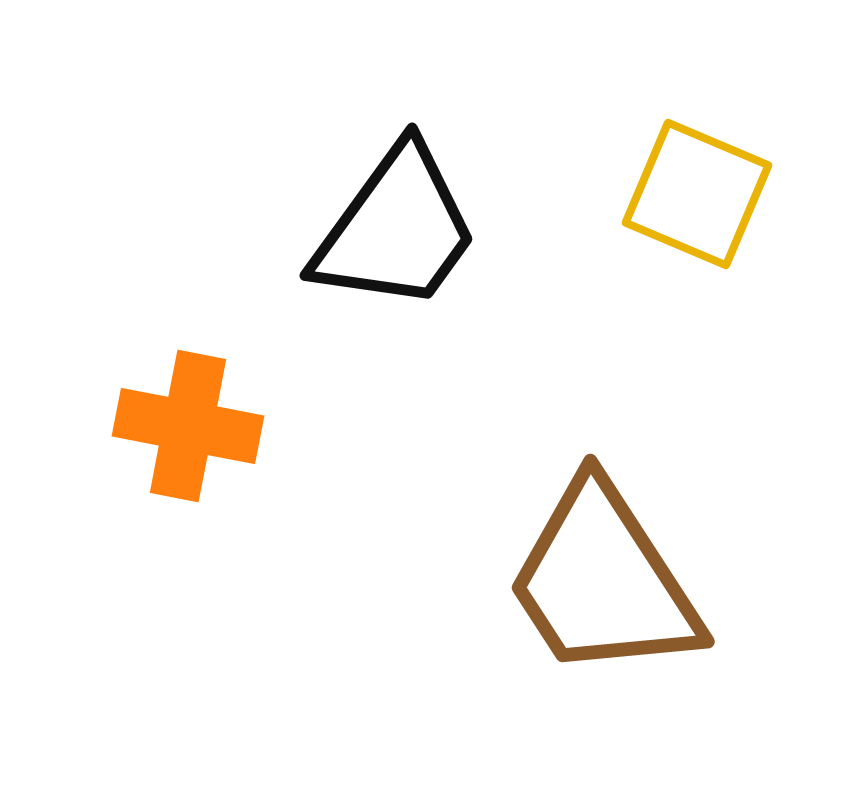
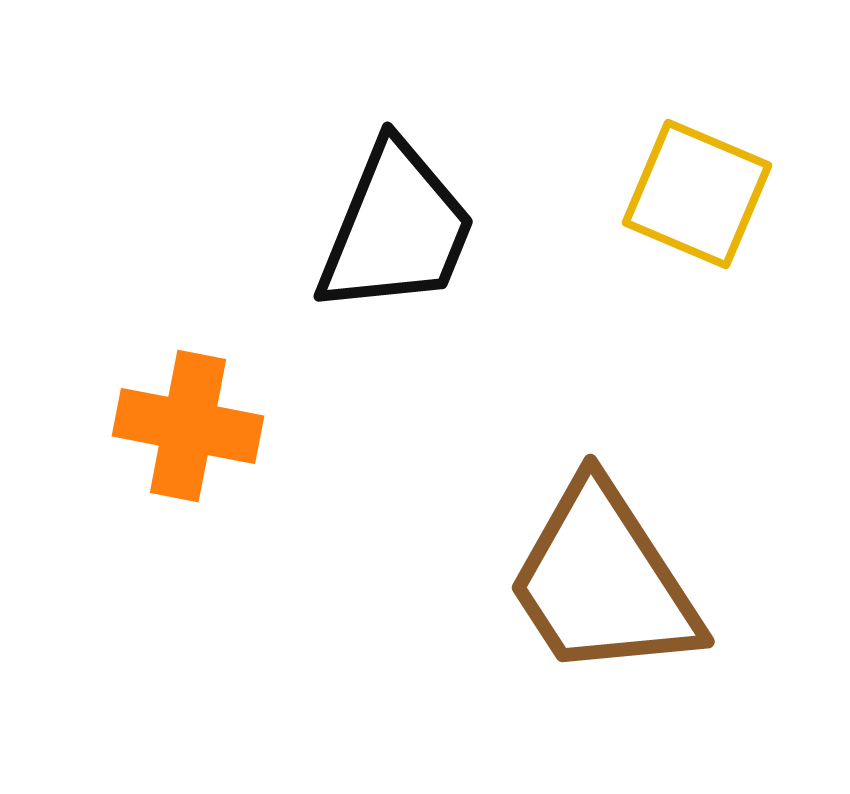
black trapezoid: rotated 14 degrees counterclockwise
